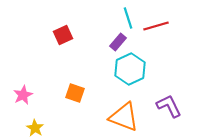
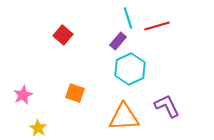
red line: moved 1 px right
red square: rotated 24 degrees counterclockwise
purple rectangle: moved 1 px up
purple L-shape: moved 2 px left
orange triangle: rotated 24 degrees counterclockwise
yellow star: moved 3 px right
